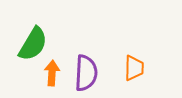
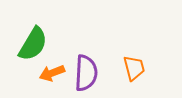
orange trapezoid: rotated 16 degrees counterclockwise
orange arrow: rotated 115 degrees counterclockwise
